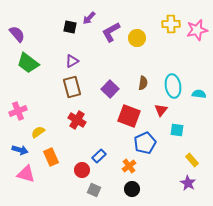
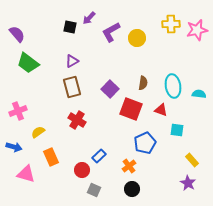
red triangle: rotated 48 degrees counterclockwise
red square: moved 2 px right, 7 px up
blue arrow: moved 6 px left, 3 px up
